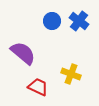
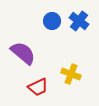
red trapezoid: rotated 130 degrees clockwise
